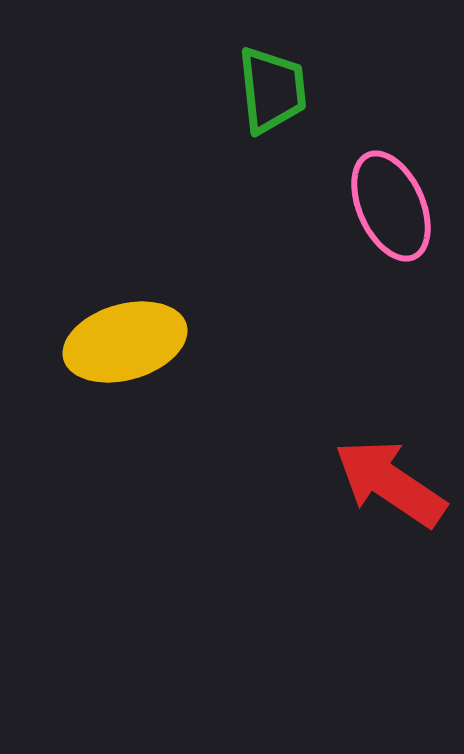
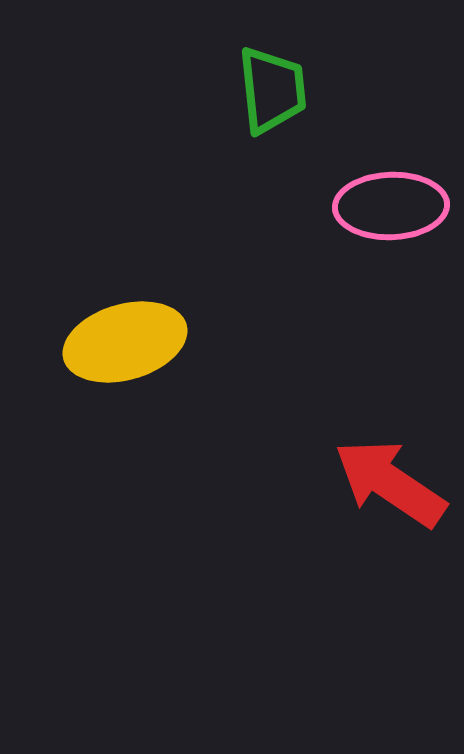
pink ellipse: rotated 68 degrees counterclockwise
